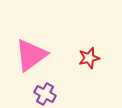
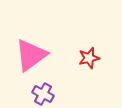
purple cross: moved 2 px left
